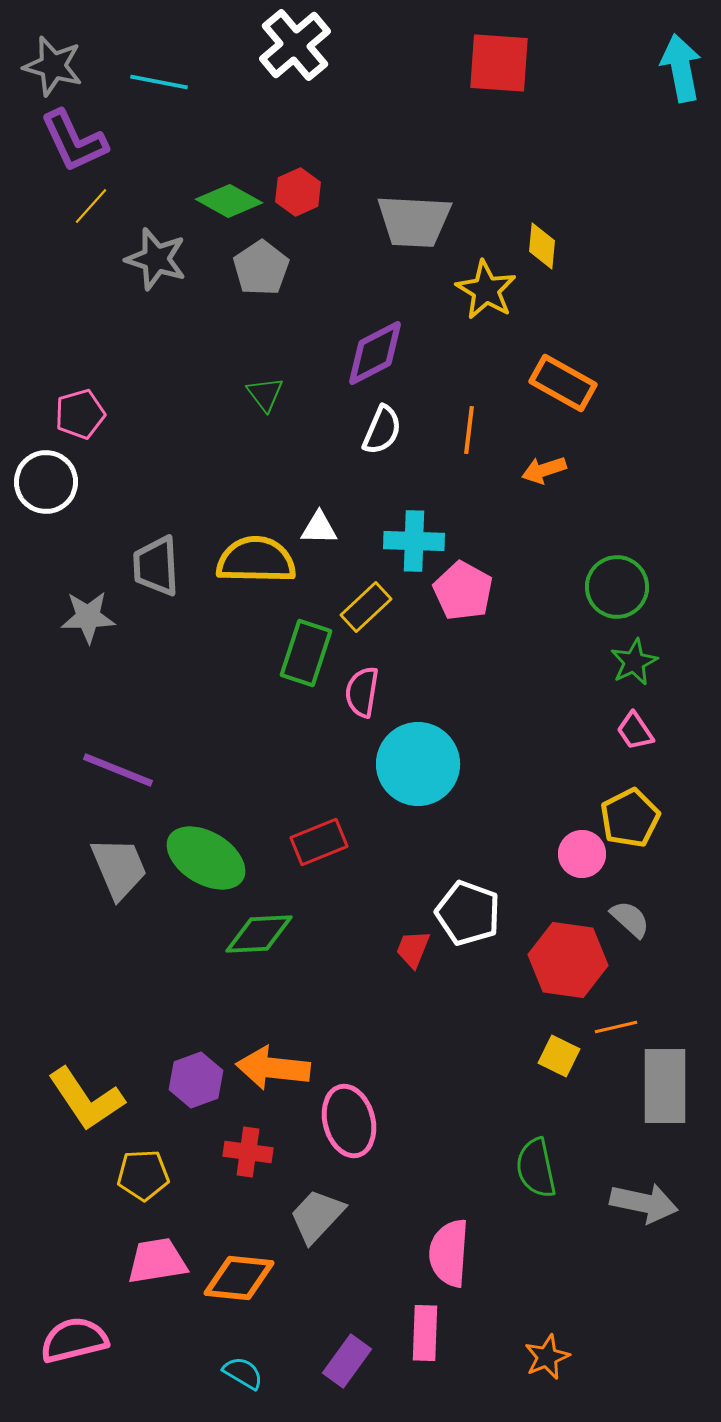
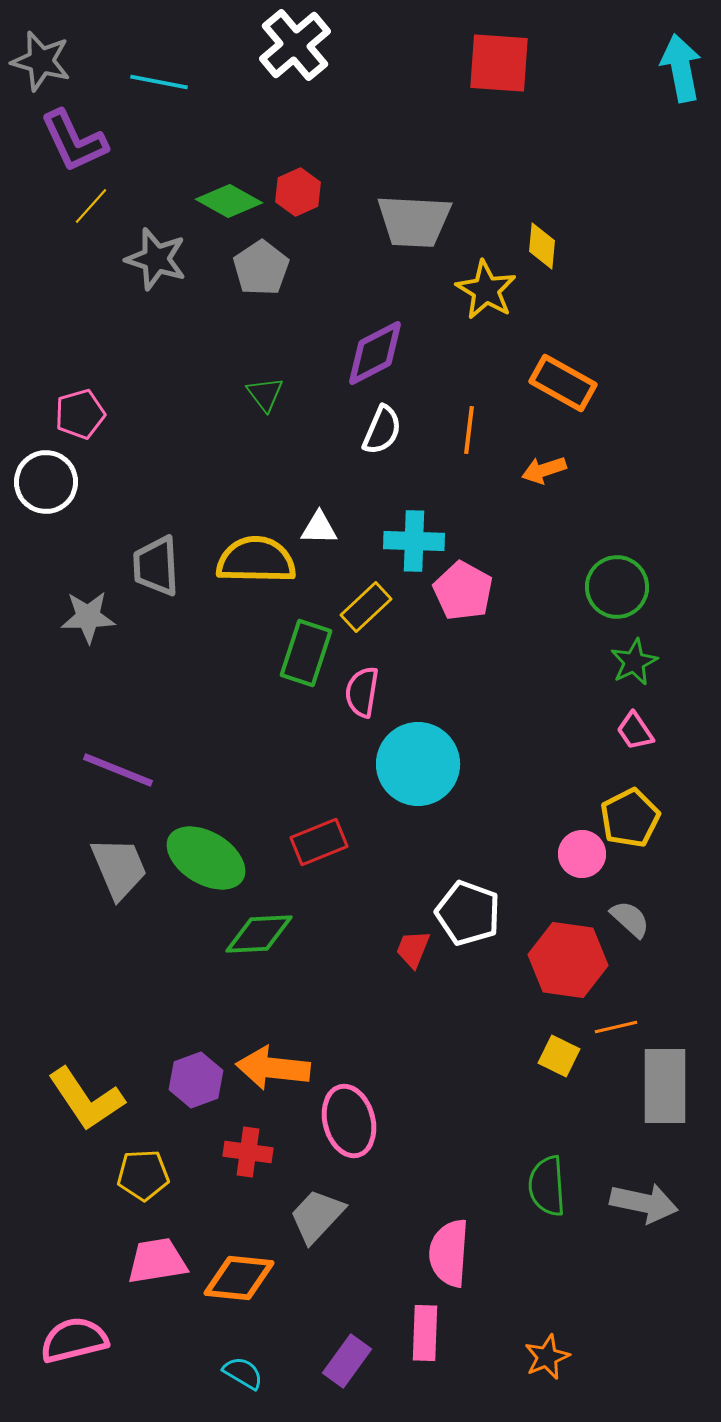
gray star at (53, 66): moved 12 px left, 5 px up
green semicircle at (536, 1168): moved 11 px right, 18 px down; rotated 8 degrees clockwise
